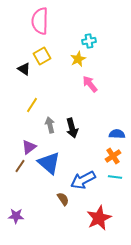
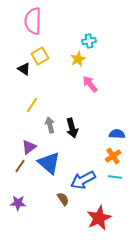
pink semicircle: moved 7 px left
yellow square: moved 2 px left
purple star: moved 2 px right, 13 px up
